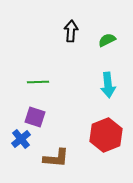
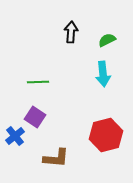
black arrow: moved 1 px down
cyan arrow: moved 5 px left, 11 px up
purple square: rotated 15 degrees clockwise
red hexagon: rotated 8 degrees clockwise
blue cross: moved 6 px left, 3 px up
